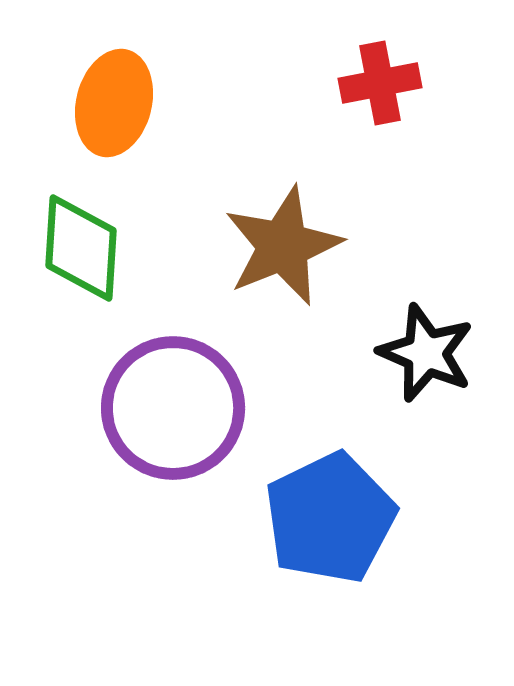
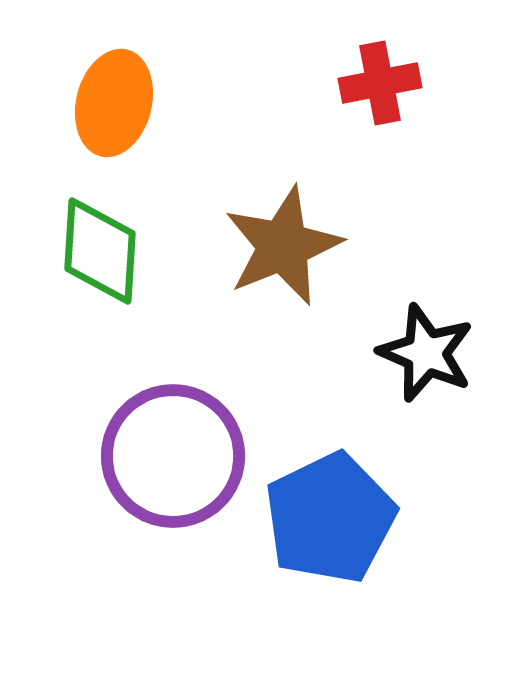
green diamond: moved 19 px right, 3 px down
purple circle: moved 48 px down
